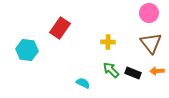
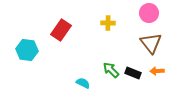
red rectangle: moved 1 px right, 2 px down
yellow cross: moved 19 px up
